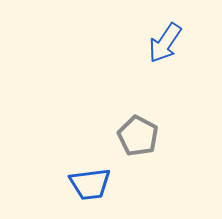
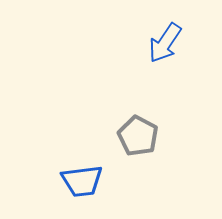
blue trapezoid: moved 8 px left, 3 px up
